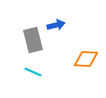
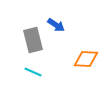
blue arrow: rotated 48 degrees clockwise
